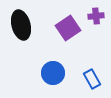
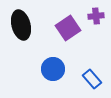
blue circle: moved 4 px up
blue rectangle: rotated 12 degrees counterclockwise
